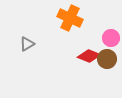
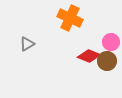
pink circle: moved 4 px down
brown circle: moved 2 px down
